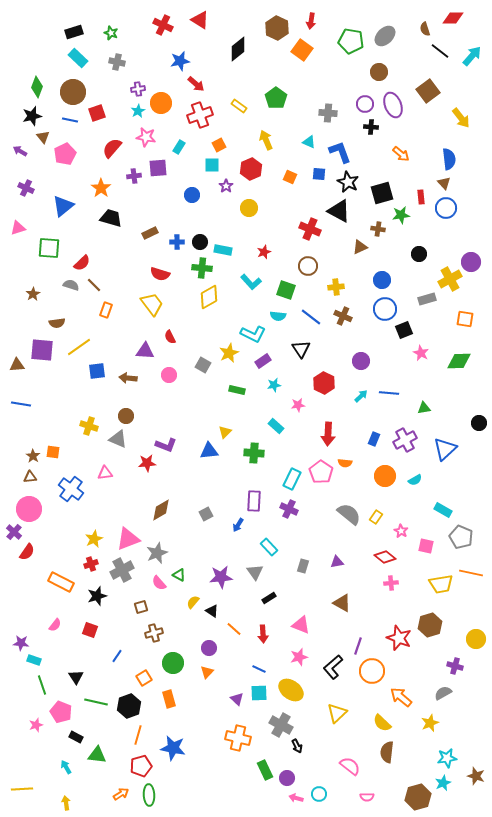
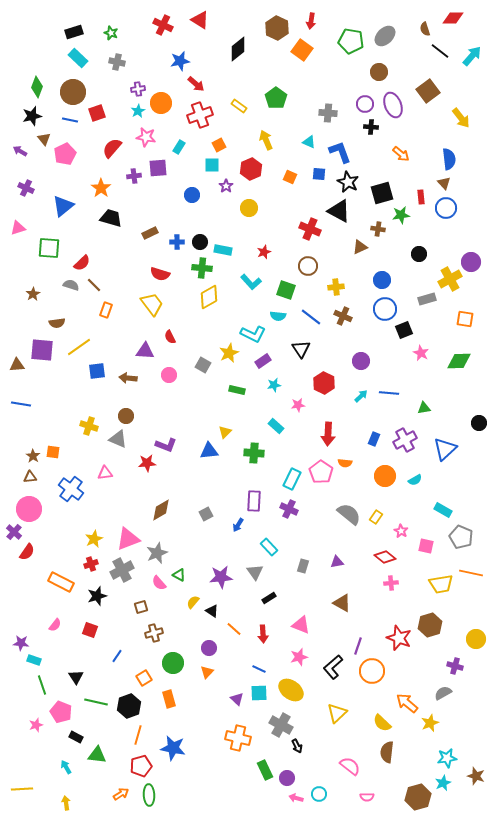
brown triangle at (43, 137): moved 1 px right, 2 px down
orange arrow at (401, 697): moved 6 px right, 6 px down
